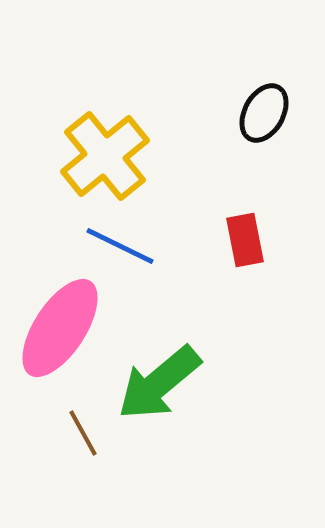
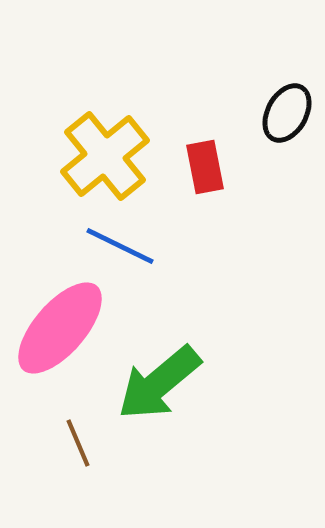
black ellipse: moved 23 px right
red rectangle: moved 40 px left, 73 px up
pink ellipse: rotated 8 degrees clockwise
brown line: moved 5 px left, 10 px down; rotated 6 degrees clockwise
